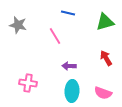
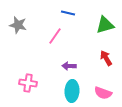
green triangle: moved 3 px down
pink line: rotated 66 degrees clockwise
